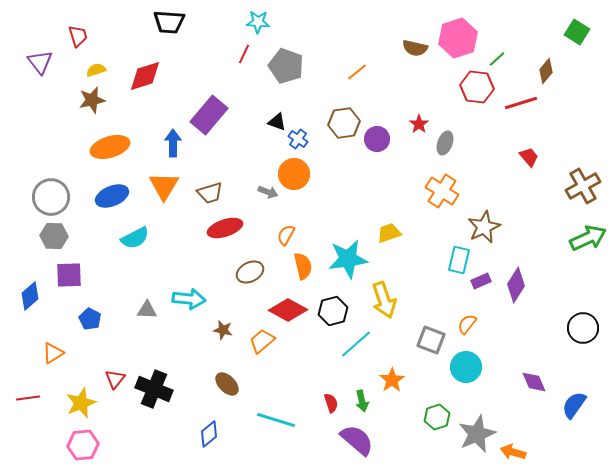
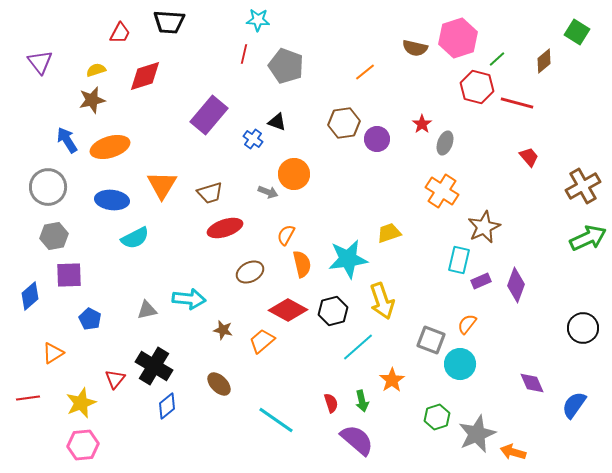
cyan star at (258, 22): moved 2 px up
red trapezoid at (78, 36): moved 42 px right, 3 px up; rotated 45 degrees clockwise
red line at (244, 54): rotated 12 degrees counterclockwise
brown diamond at (546, 71): moved 2 px left, 10 px up; rotated 10 degrees clockwise
orange line at (357, 72): moved 8 px right
red hexagon at (477, 87): rotated 8 degrees clockwise
red line at (521, 103): moved 4 px left; rotated 32 degrees clockwise
red star at (419, 124): moved 3 px right
blue cross at (298, 139): moved 45 px left
blue arrow at (173, 143): moved 106 px left, 3 px up; rotated 32 degrees counterclockwise
orange triangle at (164, 186): moved 2 px left, 1 px up
blue ellipse at (112, 196): moved 4 px down; rotated 28 degrees clockwise
gray circle at (51, 197): moved 3 px left, 10 px up
gray hexagon at (54, 236): rotated 12 degrees counterclockwise
orange semicircle at (303, 266): moved 1 px left, 2 px up
purple diamond at (516, 285): rotated 12 degrees counterclockwise
yellow arrow at (384, 300): moved 2 px left, 1 px down
gray triangle at (147, 310): rotated 15 degrees counterclockwise
cyan line at (356, 344): moved 2 px right, 3 px down
cyan circle at (466, 367): moved 6 px left, 3 px up
purple diamond at (534, 382): moved 2 px left, 1 px down
brown ellipse at (227, 384): moved 8 px left
black cross at (154, 389): moved 23 px up; rotated 9 degrees clockwise
cyan line at (276, 420): rotated 18 degrees clockwise
blue diamond at (209, 434): moved 42 px left, 28 px up
